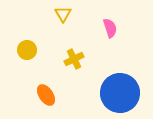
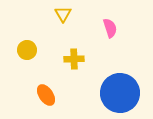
yellow cross: rotated 24 degrees clockwise
